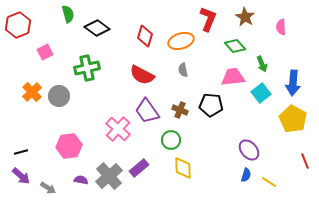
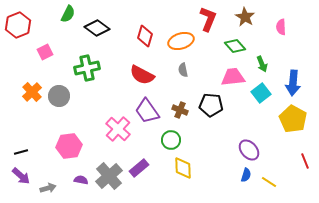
green semicircle: rotated 42 degrees clockwise
gray arrow: rotated 49 degrees counterclockwise
